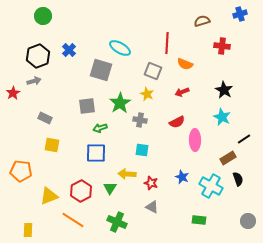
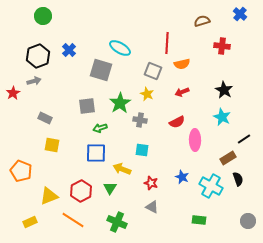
blue cross at (240, 14): rotated 32 degrees counterclockwise
orange semicircle at (185, 64): moved 3 px left; rotated 35 degrees counterclockwise
orange pentagon at (21, 171): rotated 15 degrees clockwise
yellow arrow at (127, 174): moved 5 px left, 5 px up; rotated 18 degrees clockwise
yellow rectangle at (28, 230): moved 2 px right, 8 px up; rotated 64 degrees clockwise
